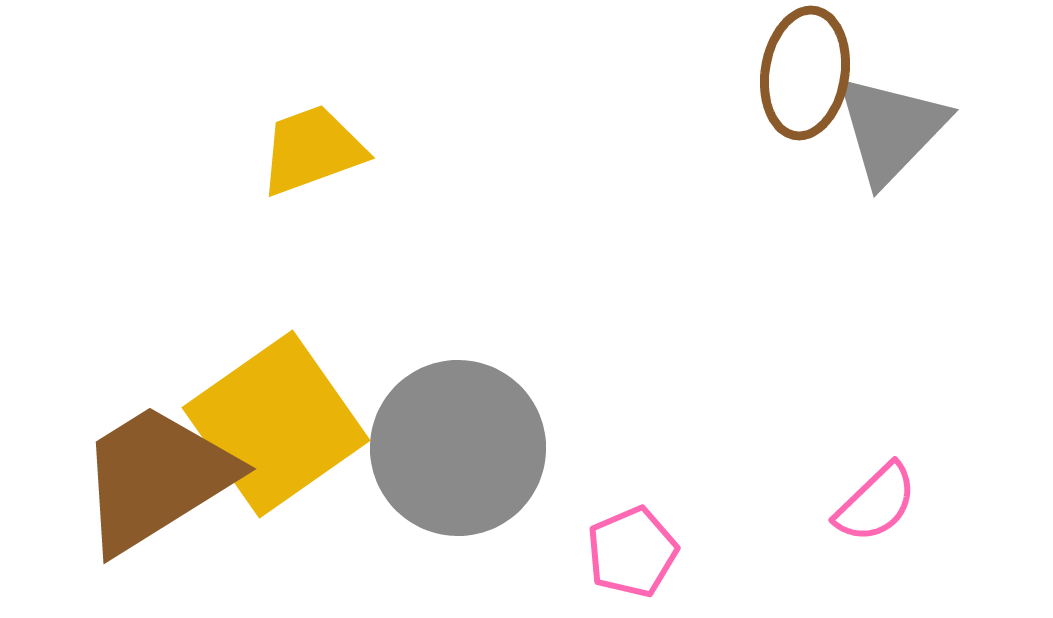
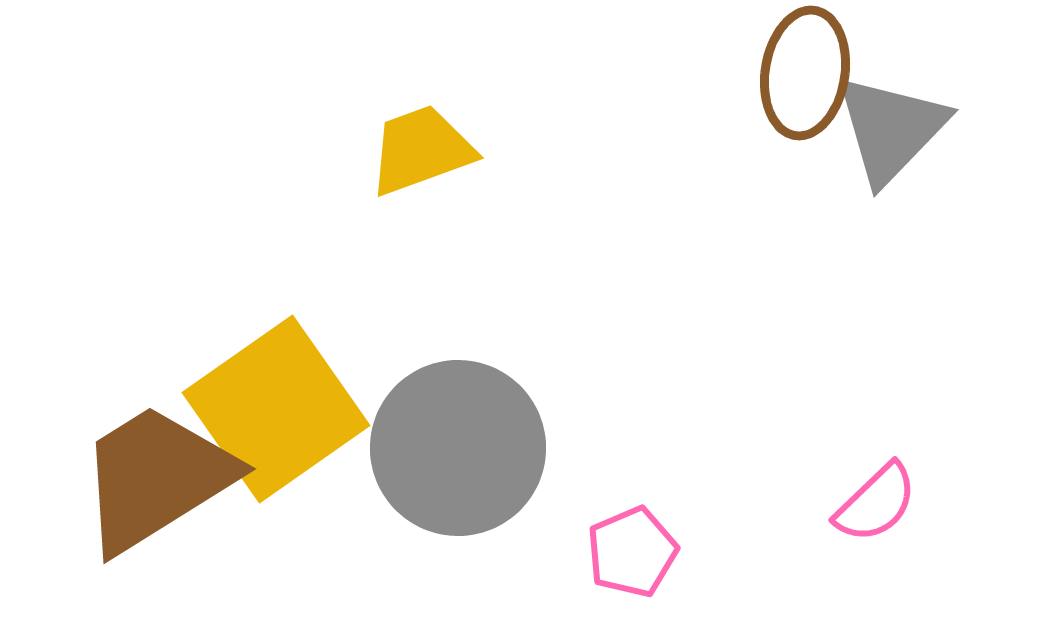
yellow trapezoid: moved 109 px right
yellow square: moved 15 px up
